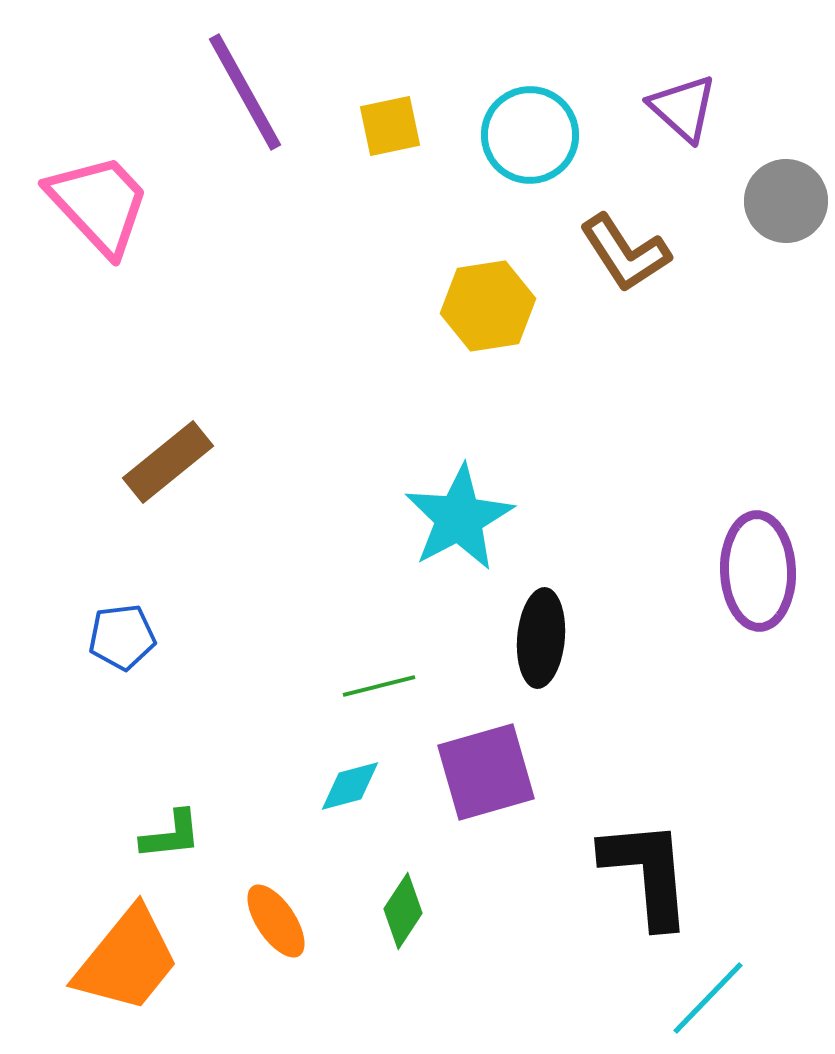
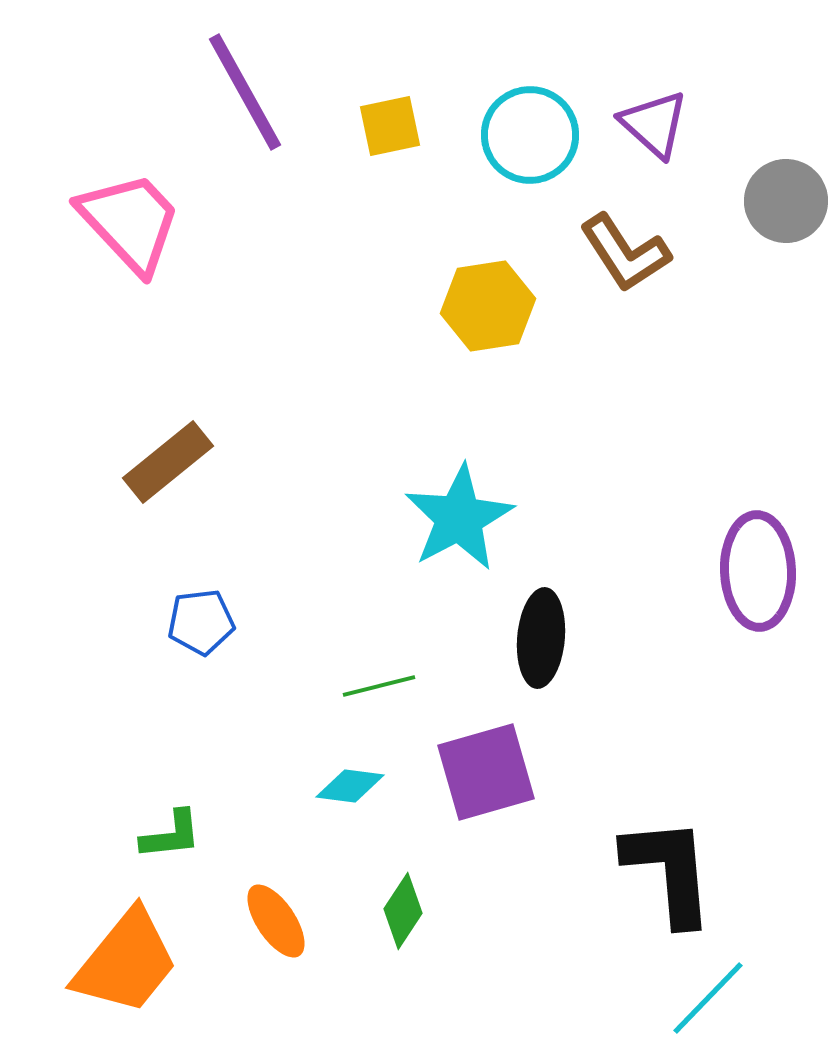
purple triangle: moved 29 px left, 16 px down
pink trapezoid: moved 31 px right, 18 px down
blue pentagon: moved 79 px right, 15 px up
cyan diamond: rotated 22 degrees clockwise
black L-shape: moved 22 px right, 2 px up
orange trapezoid: moved 1 px left, 2 px down
